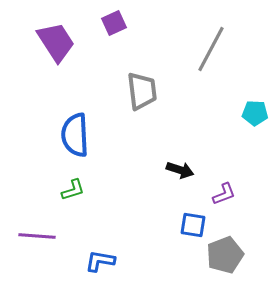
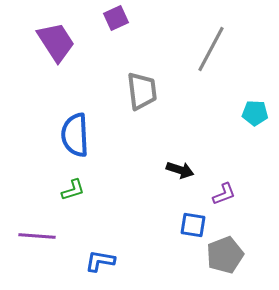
purple square: moved 2 px right, 5 px up
